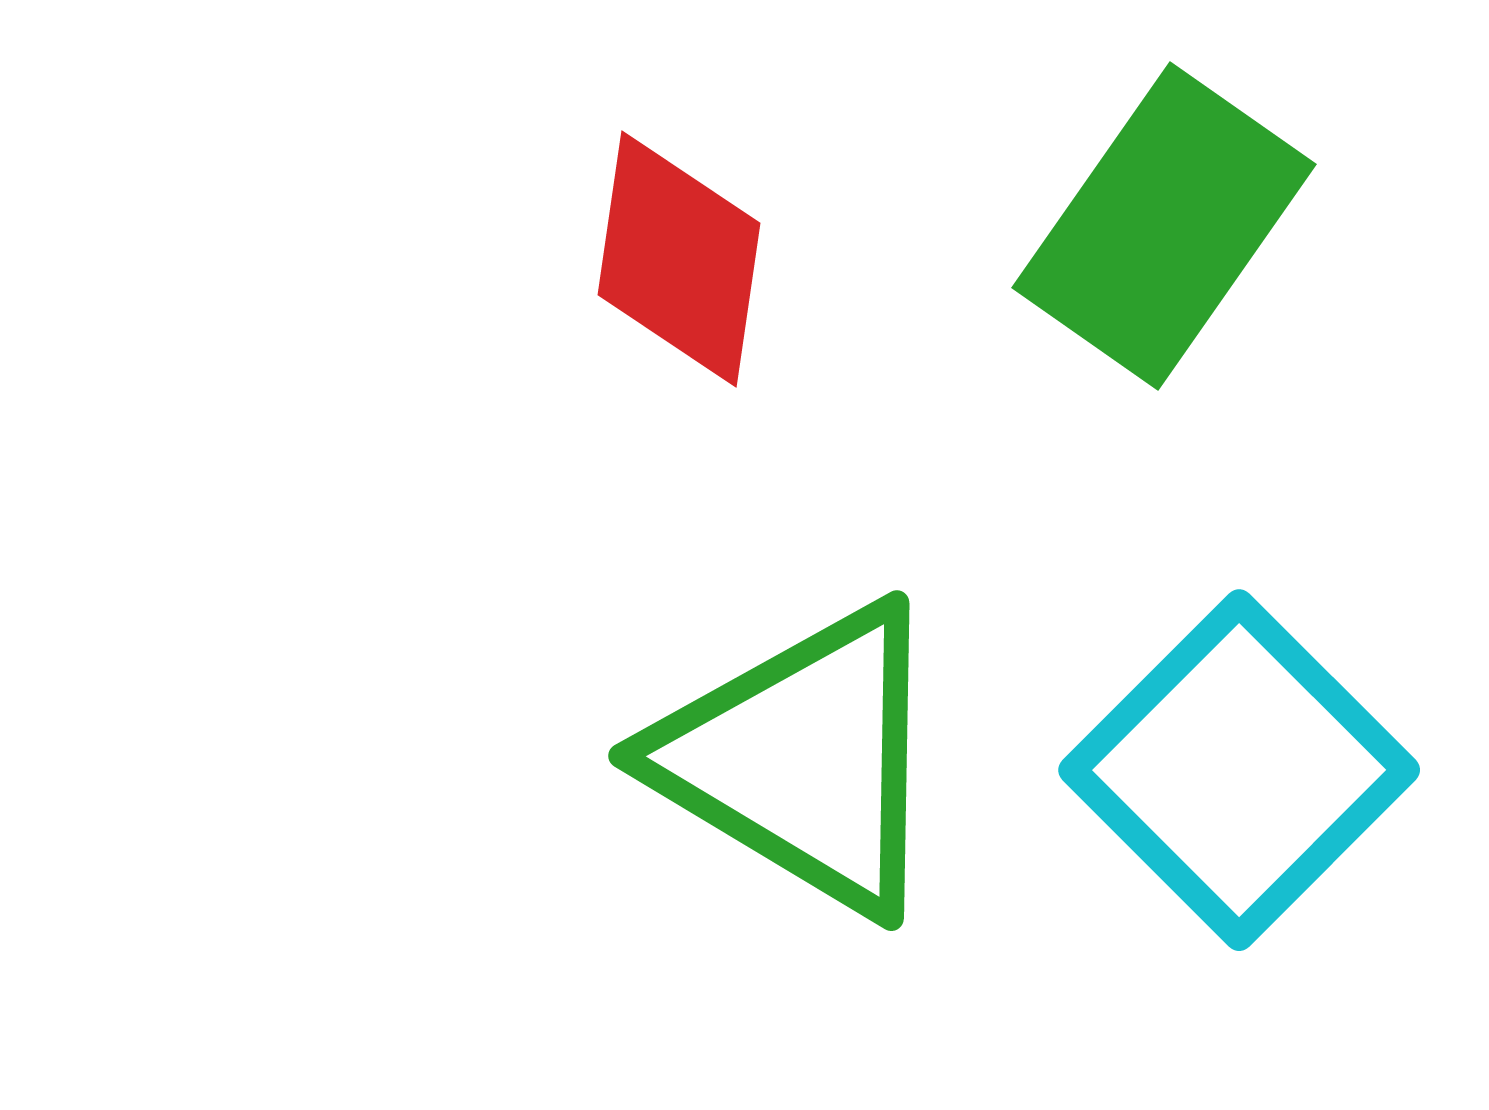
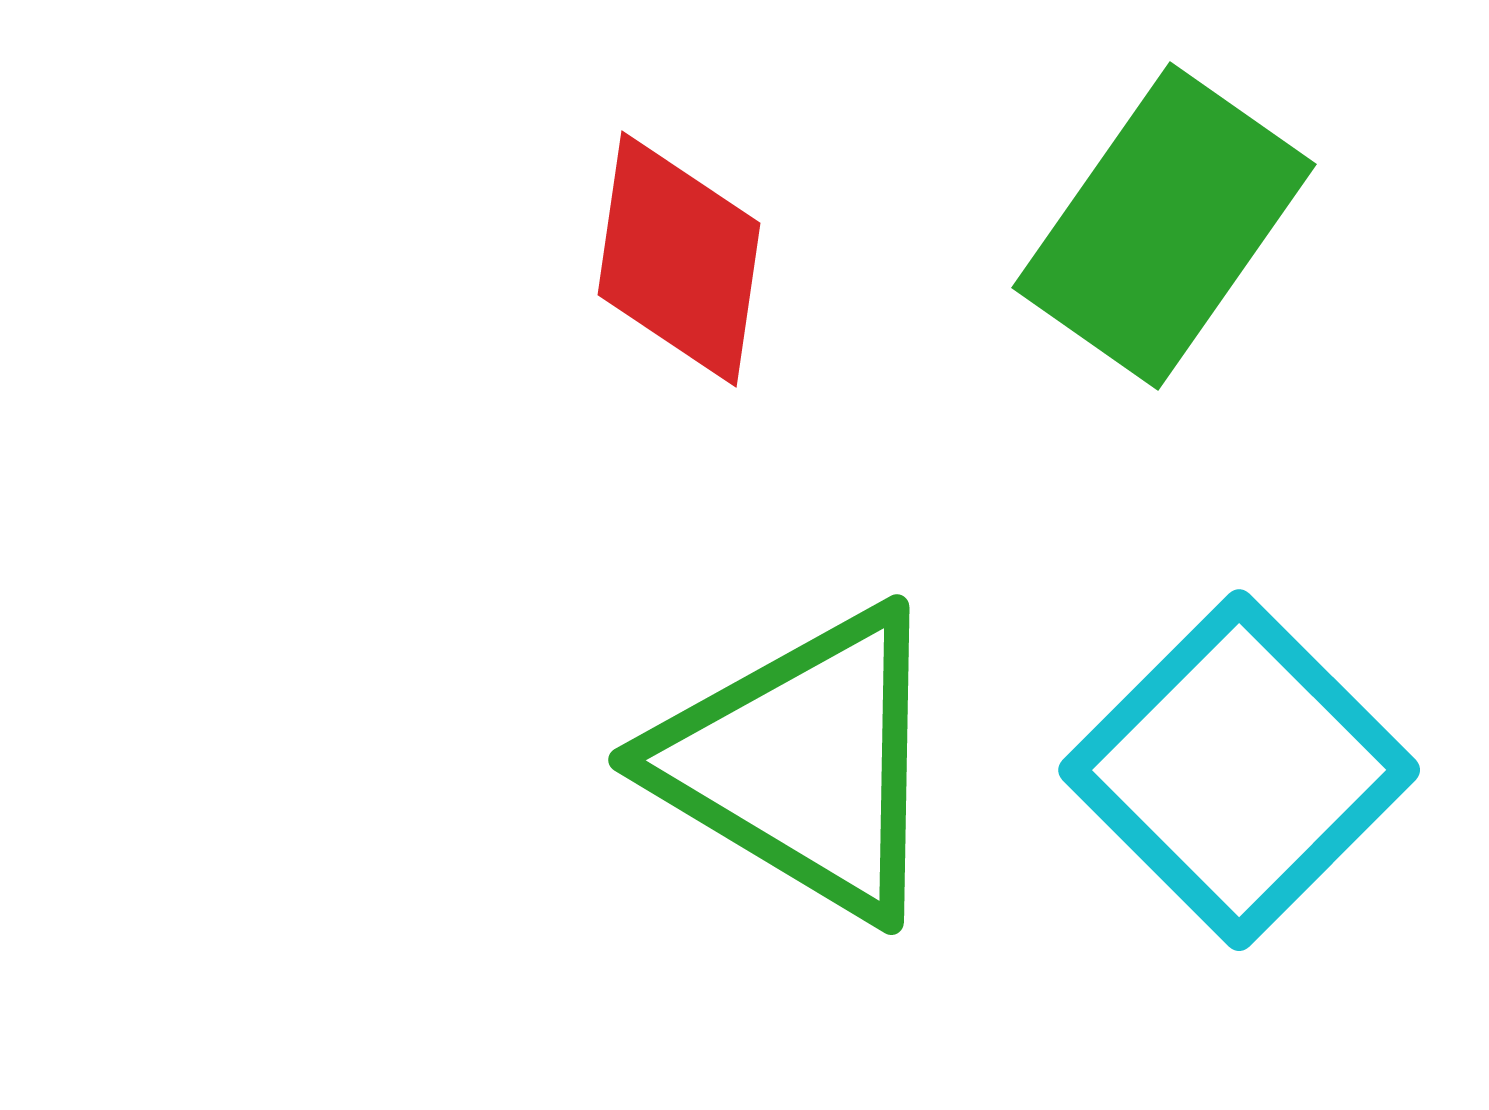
green triangle: moved 4 px down
